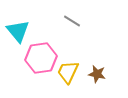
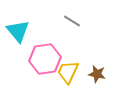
pink hexagon: moved 4 px right, 1 px down
